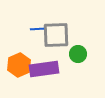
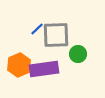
blue line: rotated 40 degrees counterclockwise
